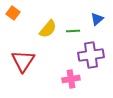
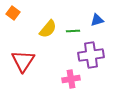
blue triangle: moved 1 px down; rotated 24 degrees clockwise
